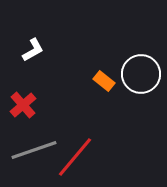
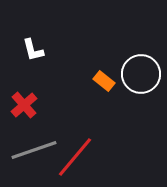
white L-shape: rotated 105 degrees clockwise
red cross: moved 1 px right
